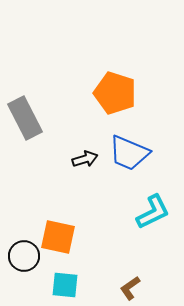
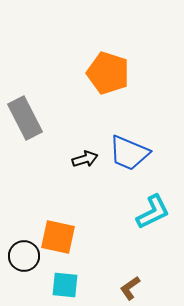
orange pentagon: moved 7 px left, 20 px up
